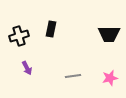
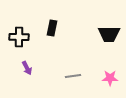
black rectangle: moved 1 px right, 1 px up
black cross: moved 1 px down; rotated 18 degrees clockwise
pink star: rotated 14 degrees clockwise
